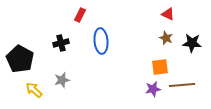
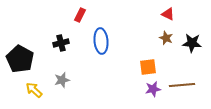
orange square: moved 12 px left
